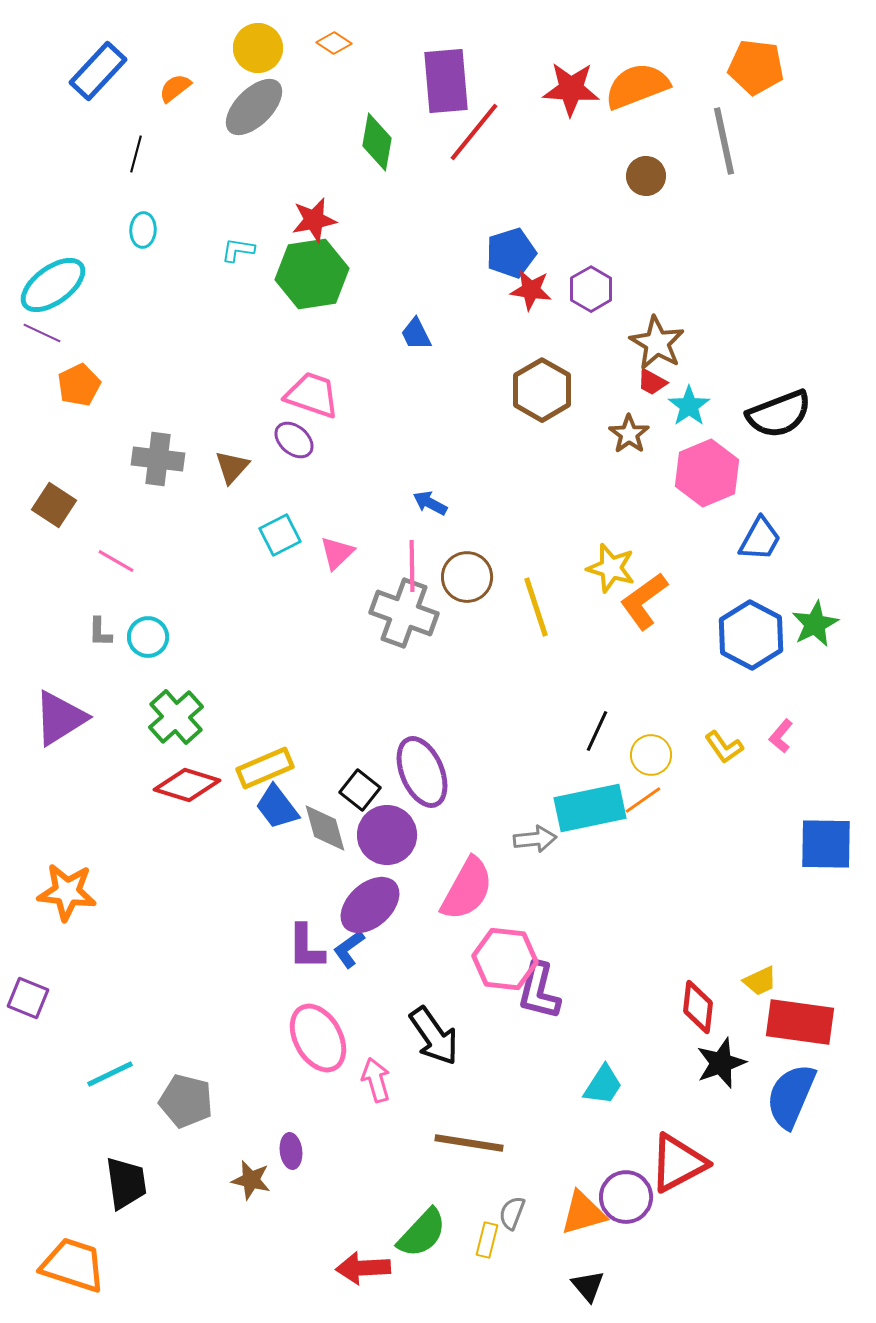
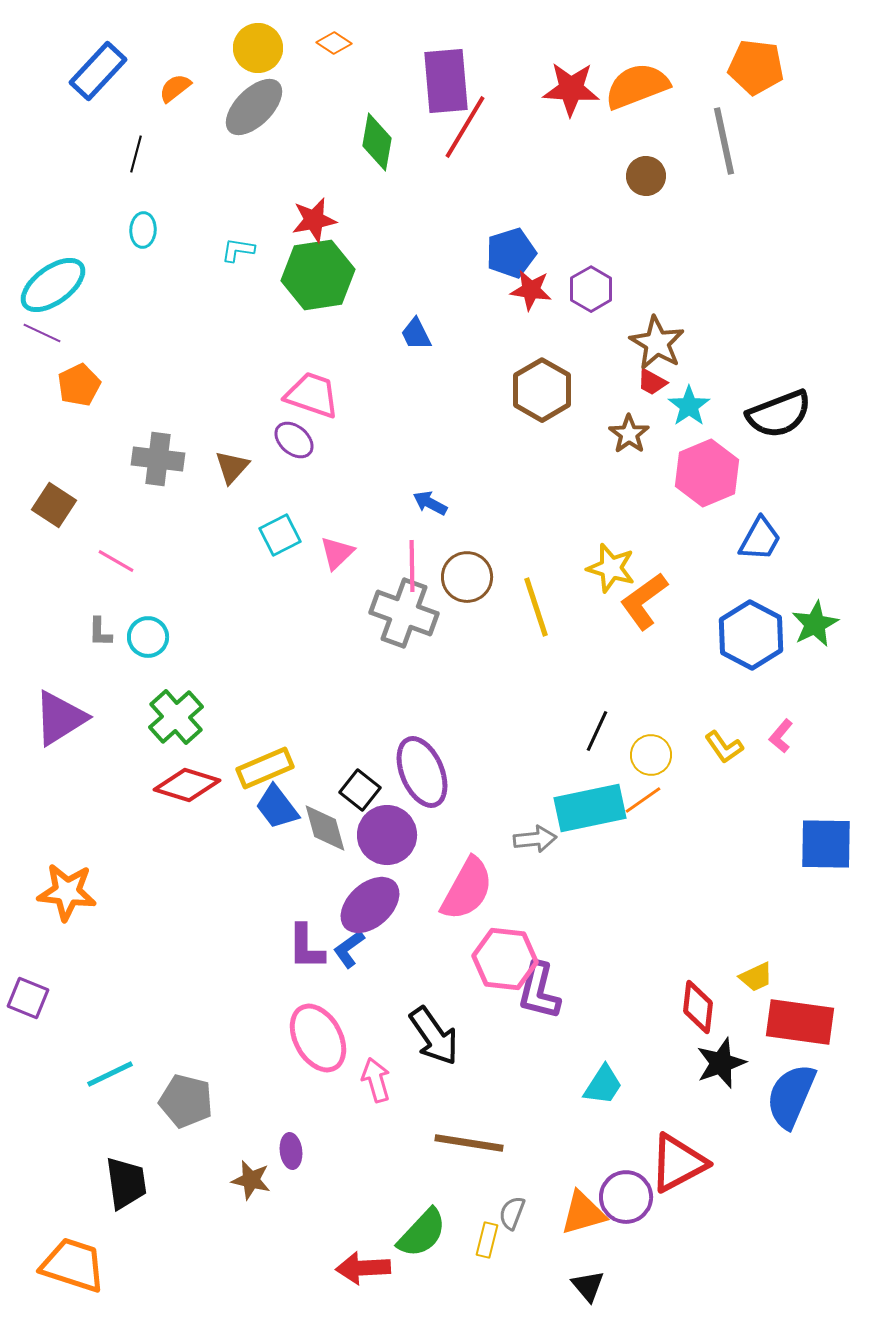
red line at (474, 132): moved 9 px left, 5 px up; rotated 8 degrees counterclockwise
green hexagon at (312, 274): moved 6 px right, 1 px down
yellow trapezoid at (760, 981): moved 4 px left, 4 px up
